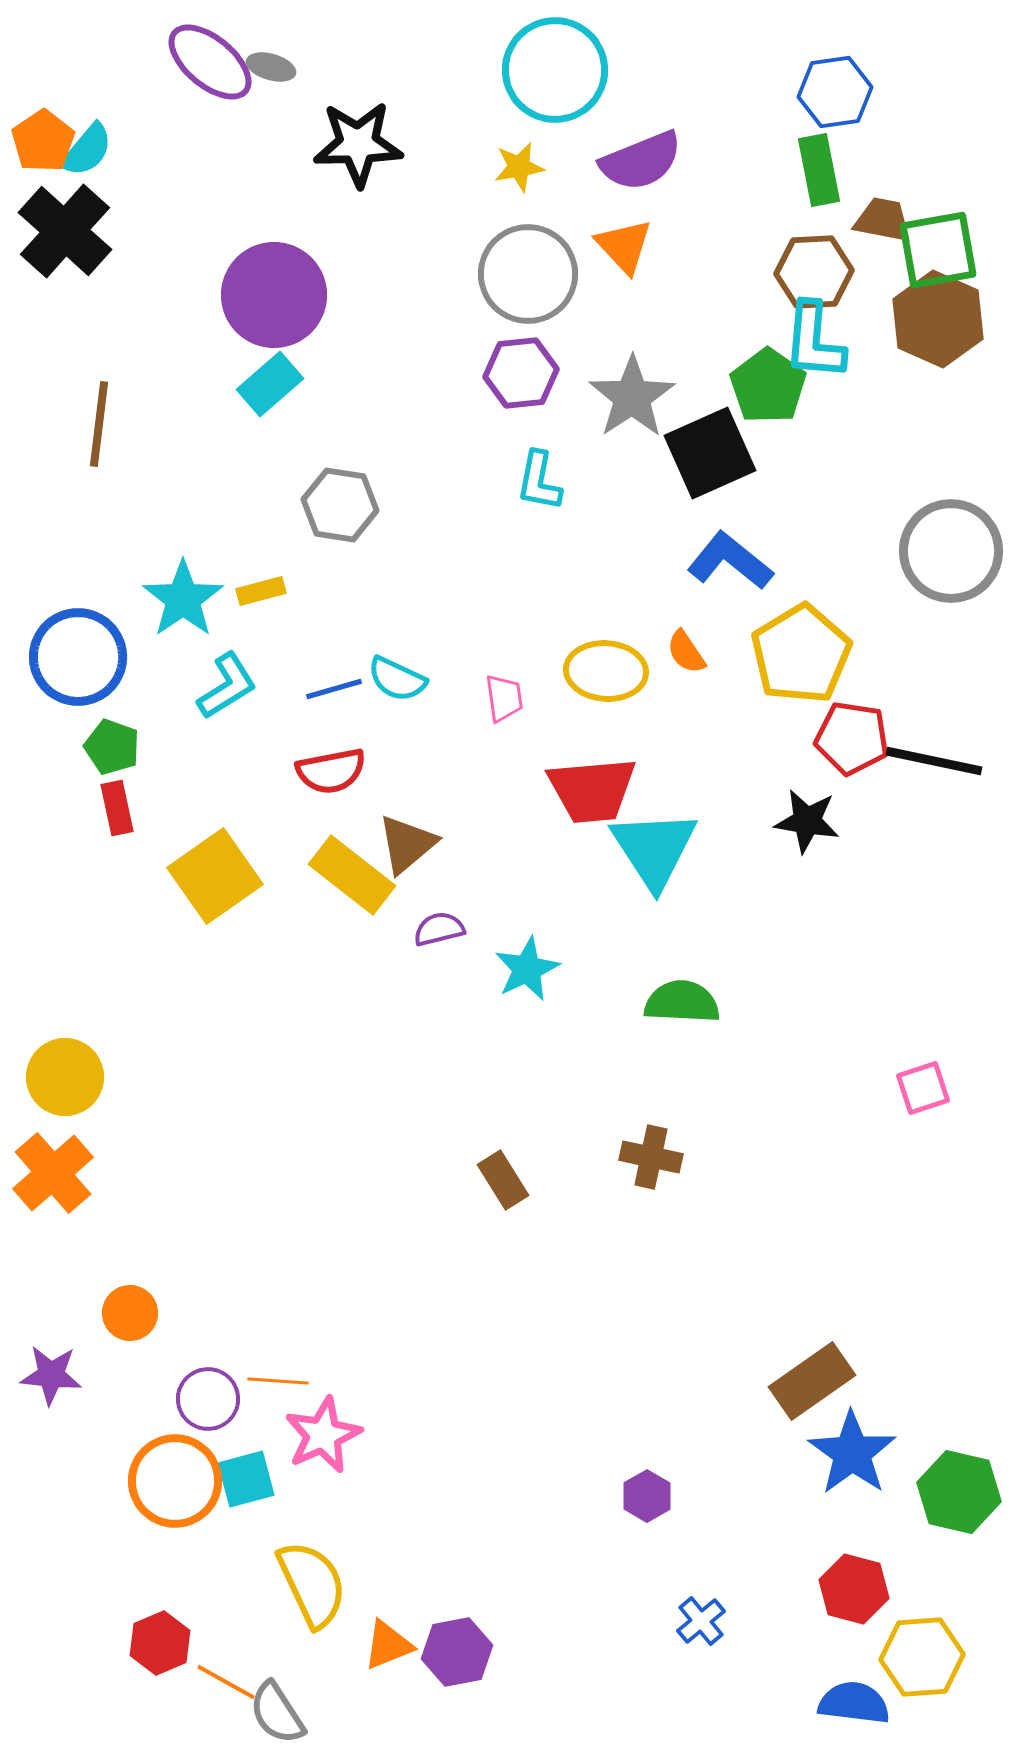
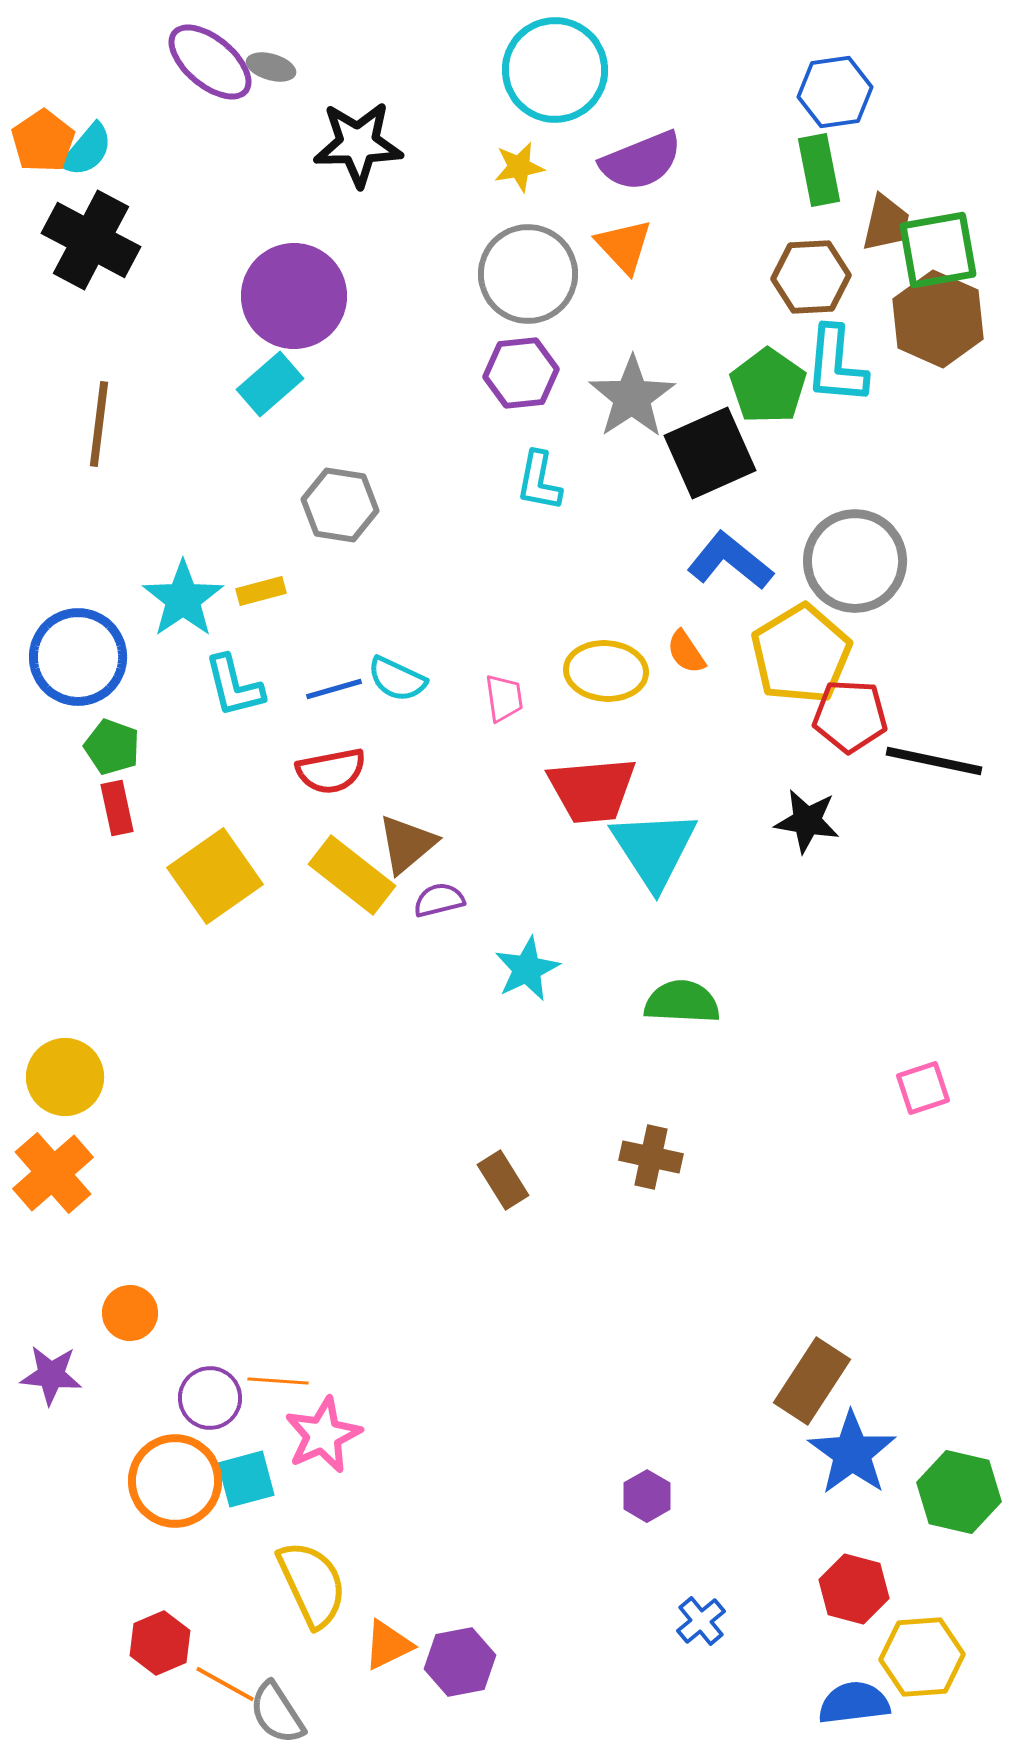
brown trapezoid at (883, 220): moved 3 px right, 3 px down; rotated 92 degrees clockwise
black cross at (65, 231): moved 26 px right, 9 px down; rotated 14 degrees counterclockwise
brown hexagon at (814, 272): moved 3 px left, 5 px down
purple circle at (274, 295): moved 20 px right, 1 px down
cyan L-shape at (814, 341): moved 22 px right, 24 px down
gray circle at (951, 551): moved 96 px left, 10 px down
cyan L-shape at (227, 686): moved 7 px right; rotated 108 degrees clockwise
red pentagon at (852, 738): moved 2 px left, 22 px up; rotated 6 degrees counterclockwise
purple semicircle at (439, 929): moved 29 px up
brown rectangle at (812, 1381): rotated 22 degrees counterclockwise
purple circle at (208, 1399): moved 2 px right, 1 px up
orange triangle at (388, 1645): rotated 4 degrees counterclockwise
purple hexagon at (457, 1652): moved 3 px right, 10 px down
orange line at (226, 1682): moved 1 px left, 2 px down
blue semicircle at (854, 1703): rotated 14 degrees counterclockwise
